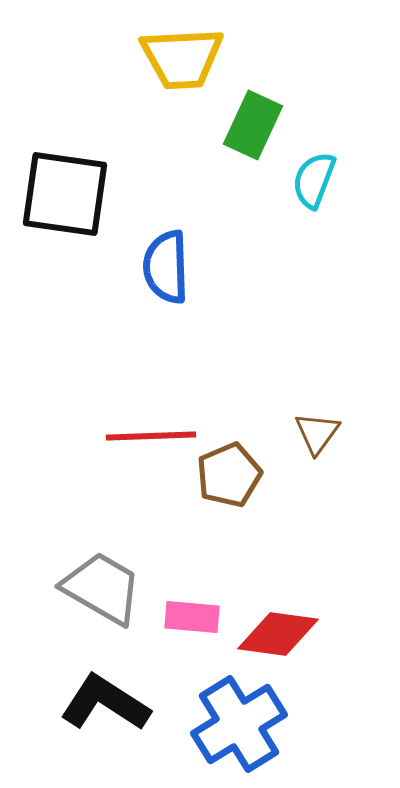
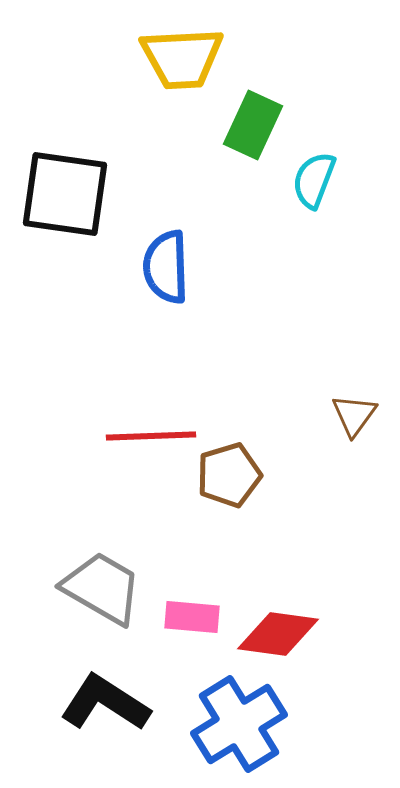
brown triangle: moved 37 px right, 18 px up
brown pentagon: rotated 6 degrees clockwise
